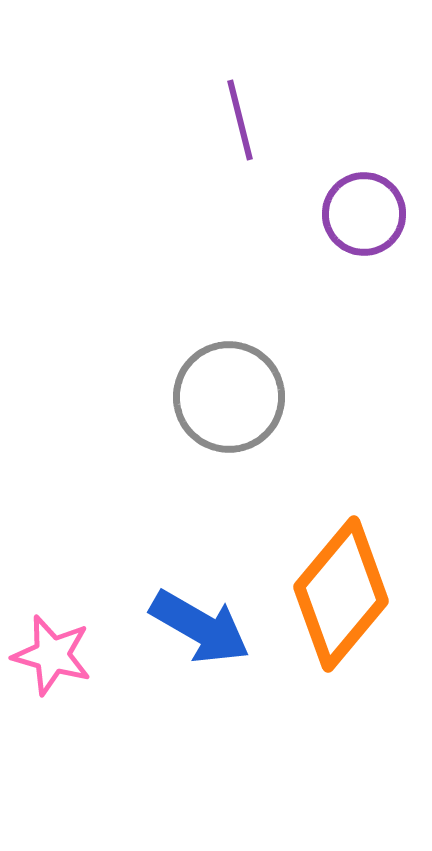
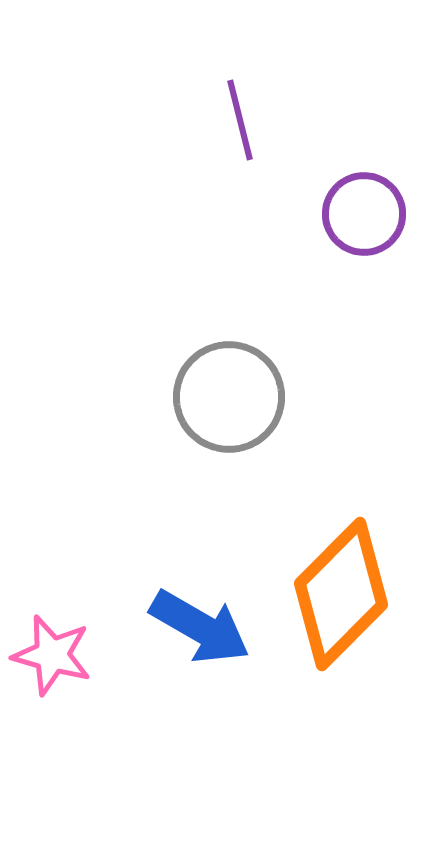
orange diamond: rotated 5 degrees clockwise
